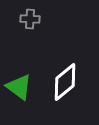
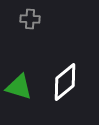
green triangle: rotated 20 degrees counterclockwise
